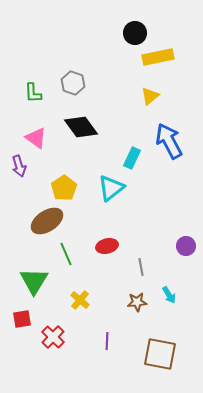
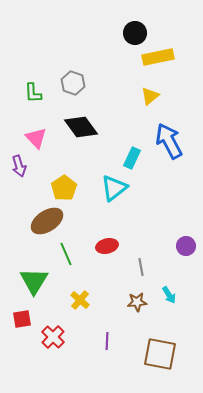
pink triangle: rotated 10 degrees clockwise
cyan triangle: moved 3 px right
